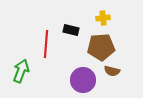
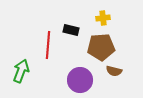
red line: moved 2 px right, 1 px down
brown semicircle: moved 2 px right
purple circle: moved 3 px left
